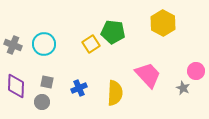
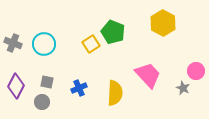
green pentagon: rotated 15 degrees clockwise
gray cross: moved 2 px up
purple diamond: rotated 25 degrees clockwise
